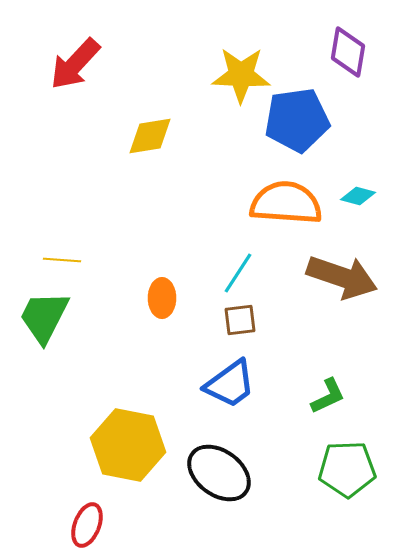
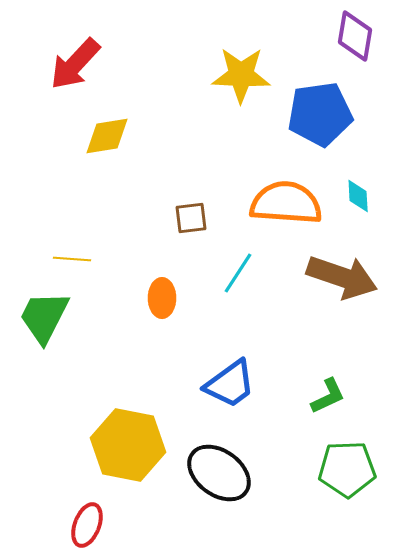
purple diamond: moved 7 px right, 16 px up
blue pentagon: moved 23 px right, 6 px up
yellow diamond: moved 43 px left
cyan diamond: rotated 72 degrees clockwise
yellow line: moved 10 px right, 1 px up
brown square: moved 49 px left, 102 px up
